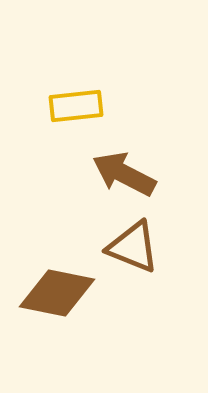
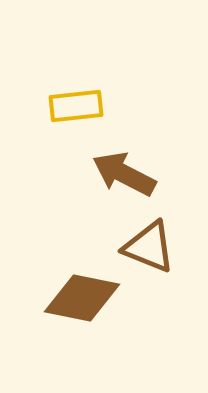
brown triangle: moved 16 px right
brown diamond: moved 25 px right, 5 px down
